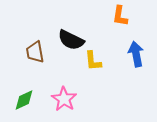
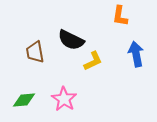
yellow L-shape: rotated 110 degrees counterclockwise
green diamond: rotated 20 degrees clockwise
